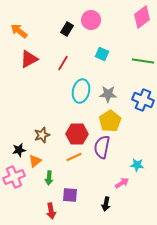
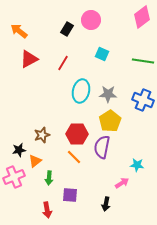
orange line: rotated 70 degrees clockwise
red arrow: moved 4 px left, 1 px up
